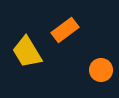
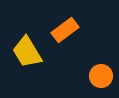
orange circle: moved 6 px down
